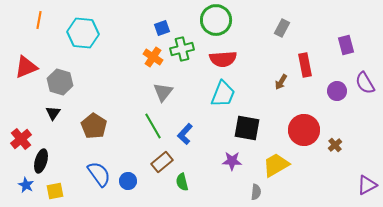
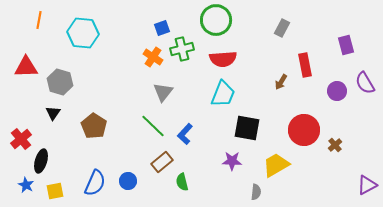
red triangle: rotated 20 degrees clockwise
green line: rotated 16 degrees counterclockwise
blue semicircle: moved 4 px left, 9 px down; rotated 60 degrees clockwise
